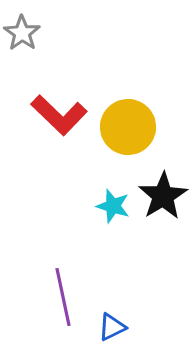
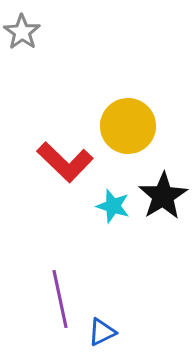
gray star: moved 1 px up
red L-shape: moved 6 px right, 47 px down
yellow circle: moved 1 px up
purple line: moved 3 px left, 2 px down
blue triangle: moved 10 px left, 5 px down
